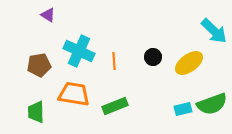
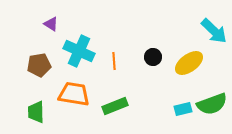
purple triangle: moved 3 px right, 9 px down
